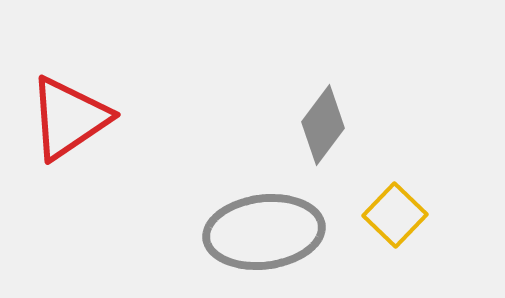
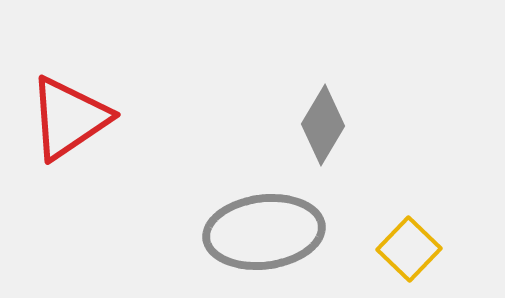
gray diamond: rotated 6 degrees counterclockwise
yellow square: moved 14 px right, 34 px down
